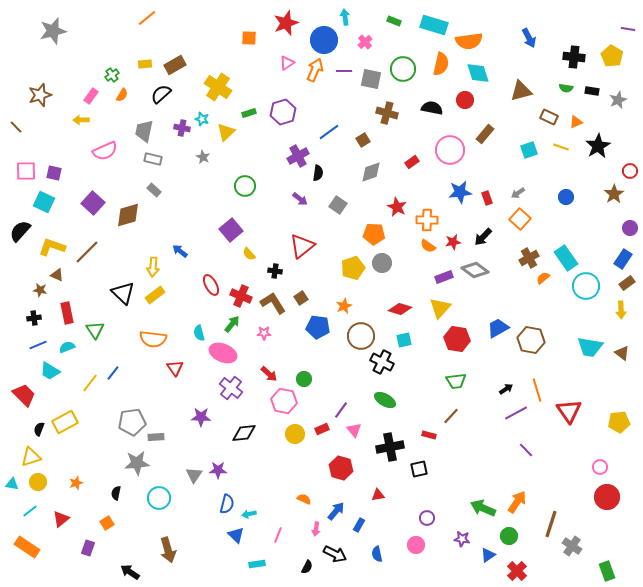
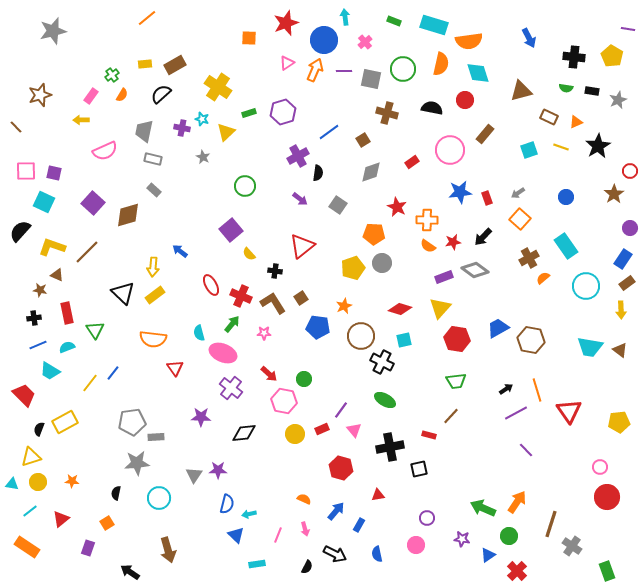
cyan rectangle at (566, 258): moved 12 px up
brown triangle at (622, 353): moved 2 px left, 3 px up
orange star at (76, 483): moved 4 px left, 2 px up; rotated 24 degrees clockwise
pink arrow at (316, 529): moved 11 px left; rotated 24 degrees counterclockwise
